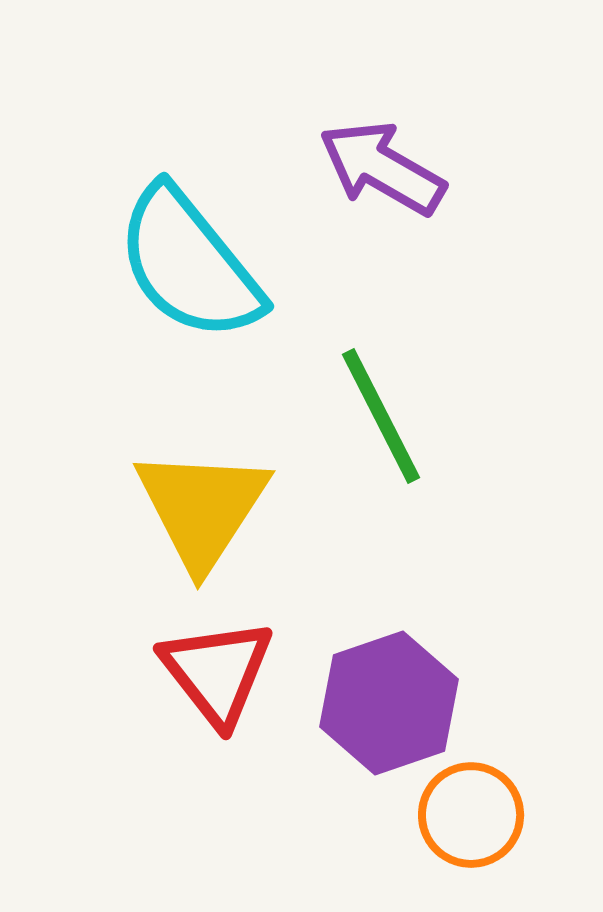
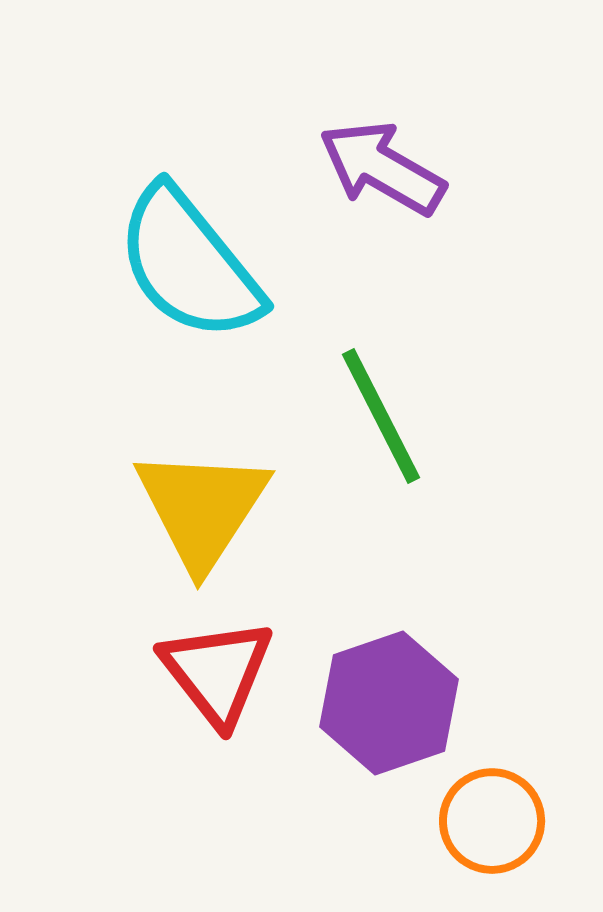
orange circle: moved 21 px right, 6 px down
